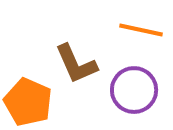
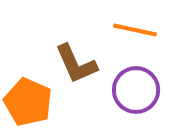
orange line: moved 6 px left
purple circle: moved 2 px right
